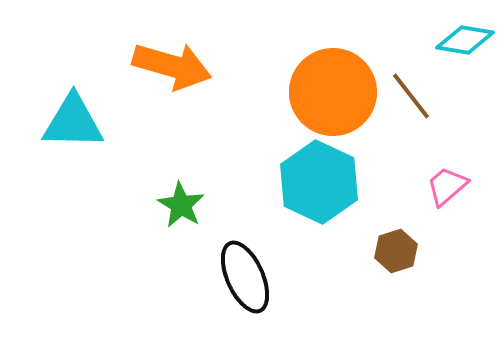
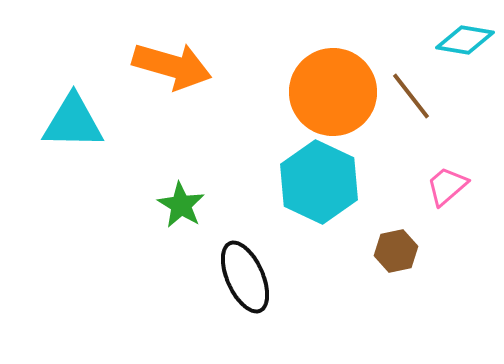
brown hexagon: rotated 6 degrees clockwise
